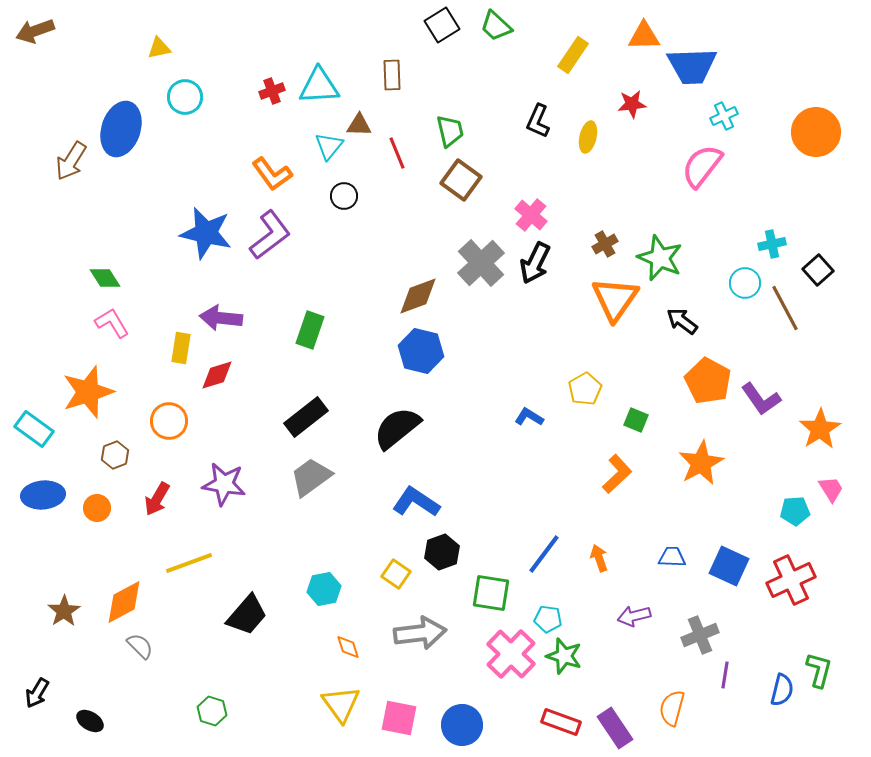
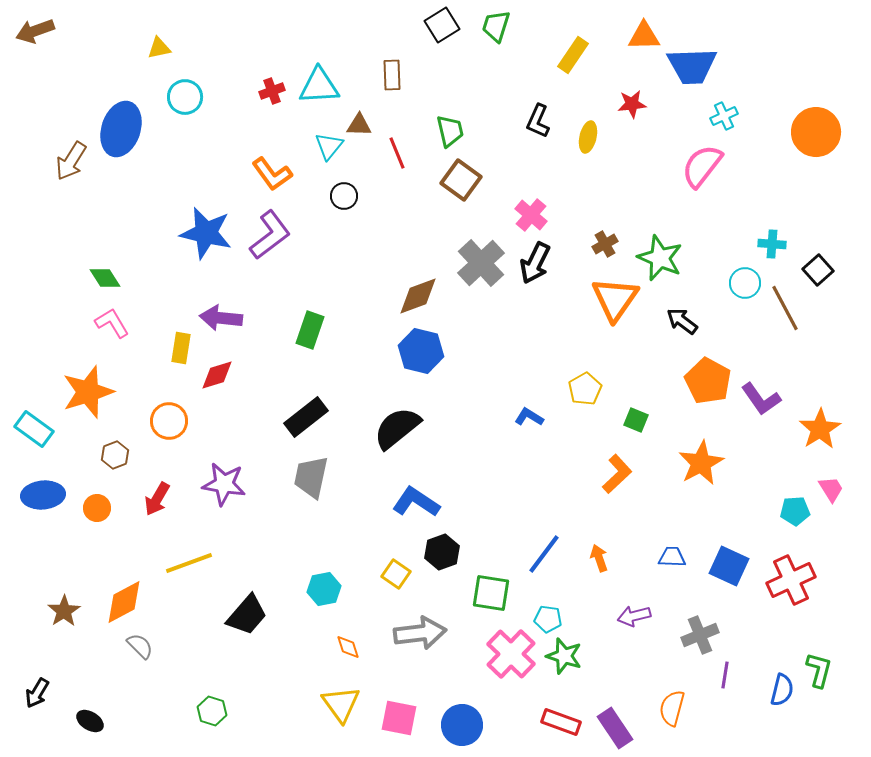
green trapezoid at (496, 26): rotated 64 degrees clockwise
cyan cross at (772, 244): rotated 16 degrees clockwise
gray trapezoid at (311, 477): rotated 42 degrees counterclockwise
